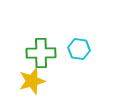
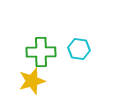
green cross: moved 1 px up
